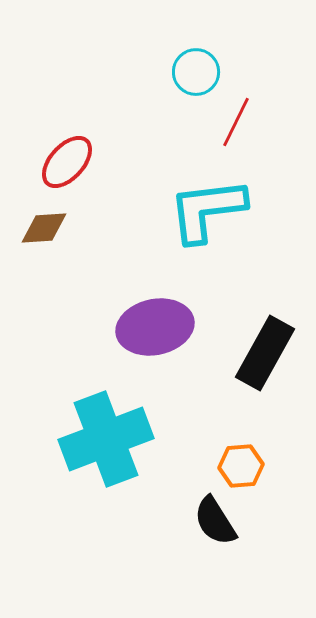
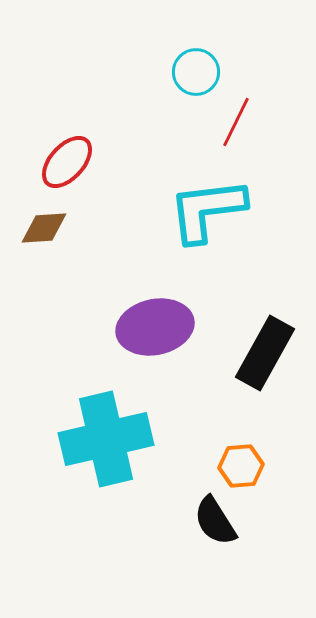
cyan cross: rotated 8 degrees clockwise
